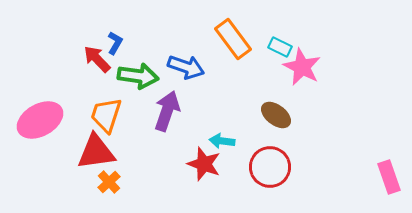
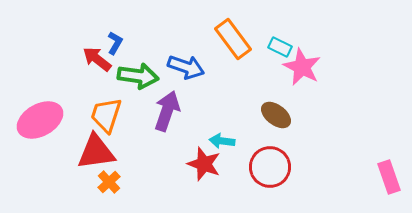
red arrow: rotated 8 degrees counterclockwise
